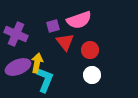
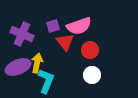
pink semicircle: moved 6 px down
purple cross: moved 6 px right
cyan L-shape: moved 1 px right, 1 px down
